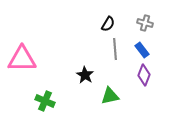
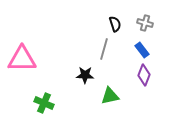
black semicircle: moved 7 px right; rotated 49 degrees counterclockwise
gray line: moved 11 px left; rotated 20 degrees clockwise
black star: rotated 30 degrees counterclockwise
green cross: moved 1 px left, 2 px down
